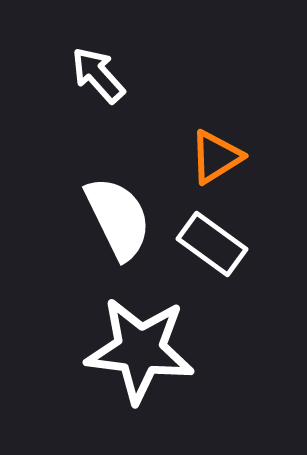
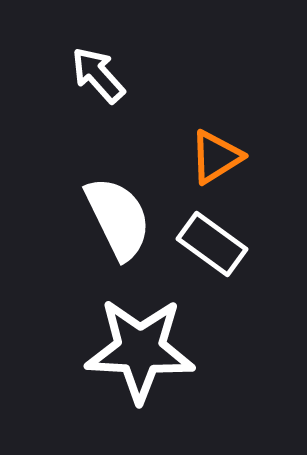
white star: rotated 4 degrees counterclockwise
